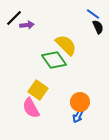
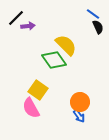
black line: moved 2 px right
purple arrow: moved 1 px right, 1 px down
blue arrow: moved 1 px right; rotated 64 degrees counterclockwise
